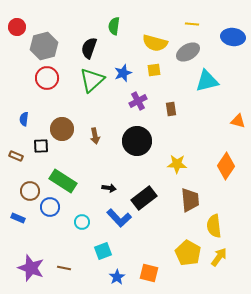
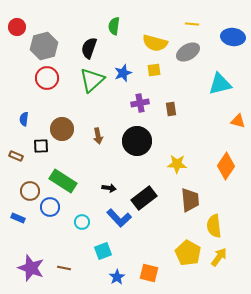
cyan triangle at (207, 81): moved 13 px right, 3 px down
purple cross at (138, 101): moved 2 px right, 2 px down; rotated 18 degrees clockwise
brown arrow at (95, 136): moved 3 px right
